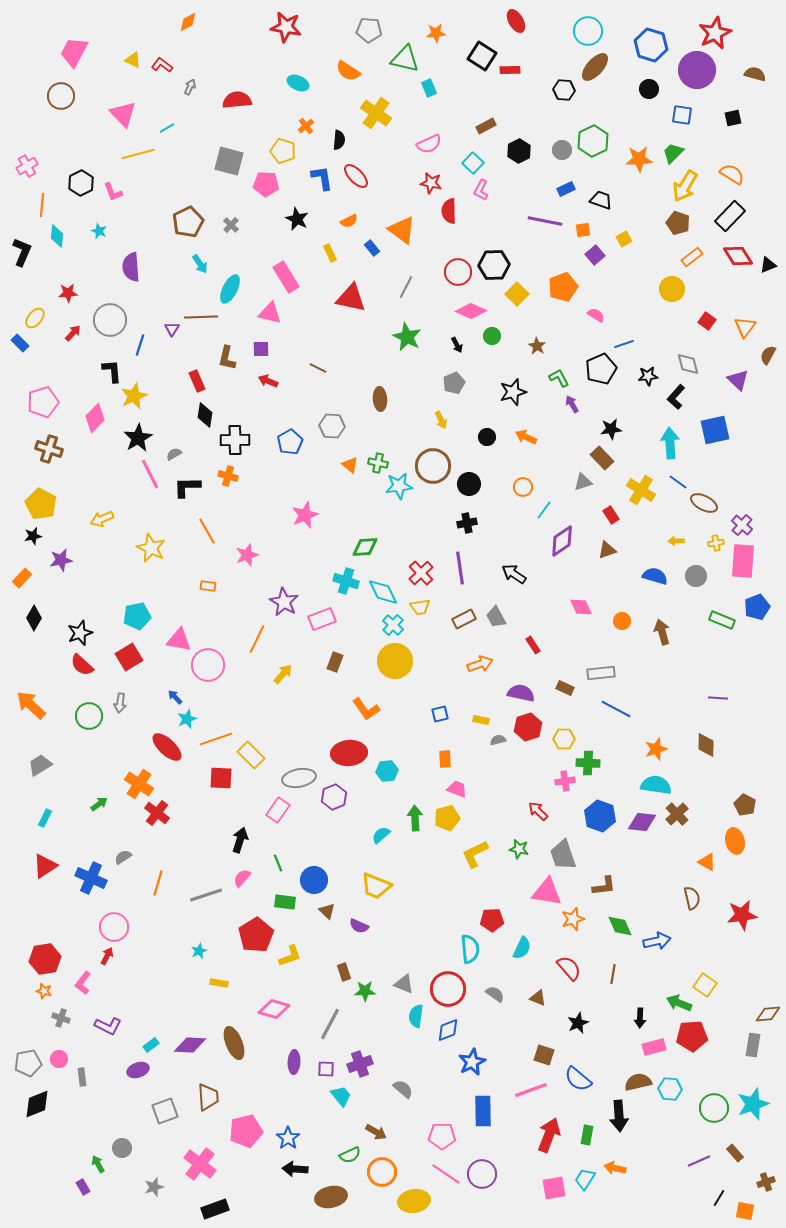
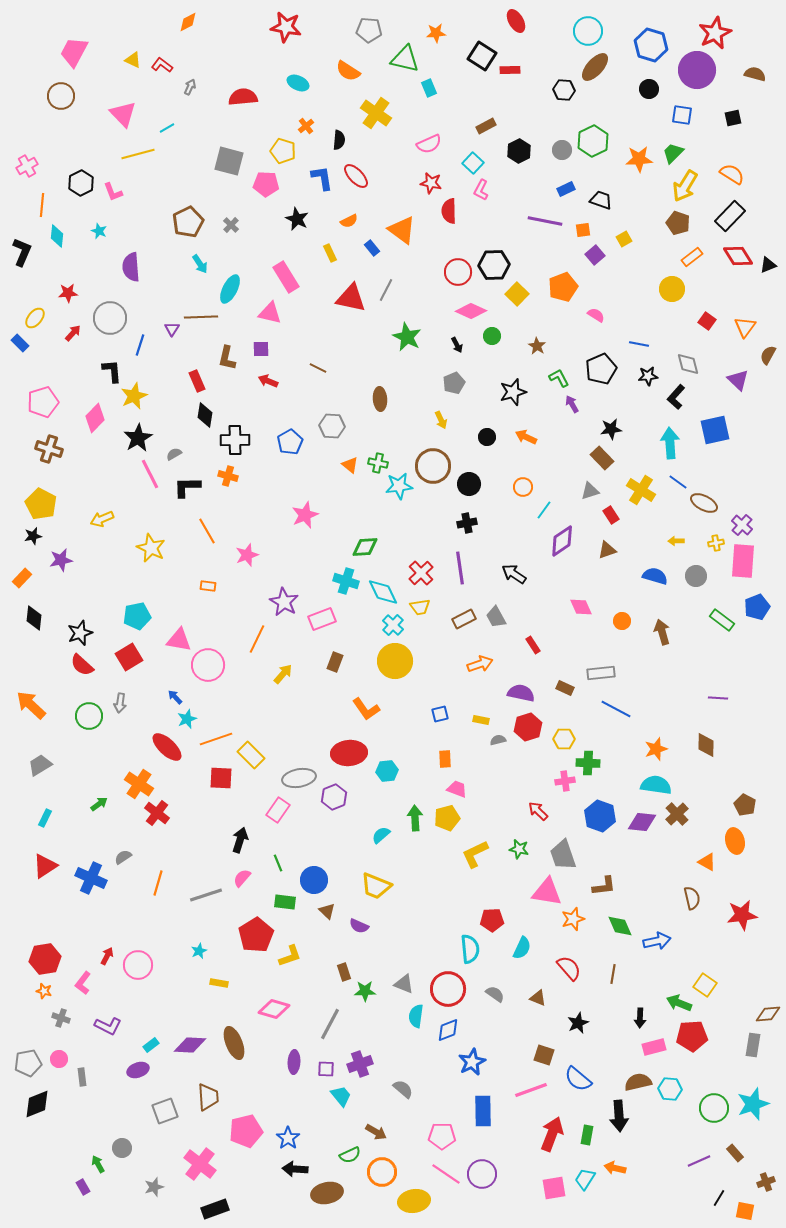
red semicircle at (237, 100): moved 6 px right, 3 px up
gray line at (406, 287): moved 20 px left, 3 px down
gray circle at (110, 320): moved 2 px up
blue line at (624, 344): moved 15 px right; rotated 30 degrees clockwise
gray triangle at (583, 482): moved 7 px right, 9 px down
black diamond at (34, 618): rotated 25 degrees counterclockwise
green rectangle at (722, 620): rotated 15 degrees clockwise
pink circle at (114, 927): moved 24 px right, 38 px down
red arrow at (549, 1135): moved 3 px right, 1 px up
brown ellipse at (331, 1197): moved 4 px left, 4 px up
